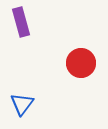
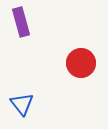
blue triangle: rotated 15 degrees counterclockwise
